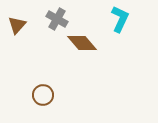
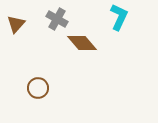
cyan L-shape: moved 1 px left, 2 px up
brown triangle: moved 1 px left, 1 px up
brown circle: moved 5 px left, 7 px up
